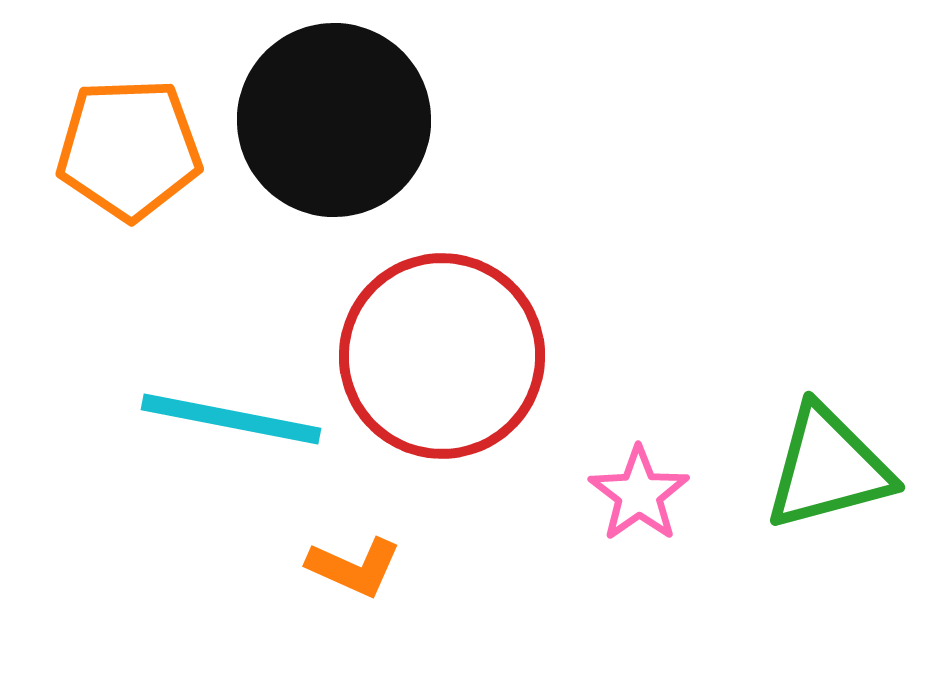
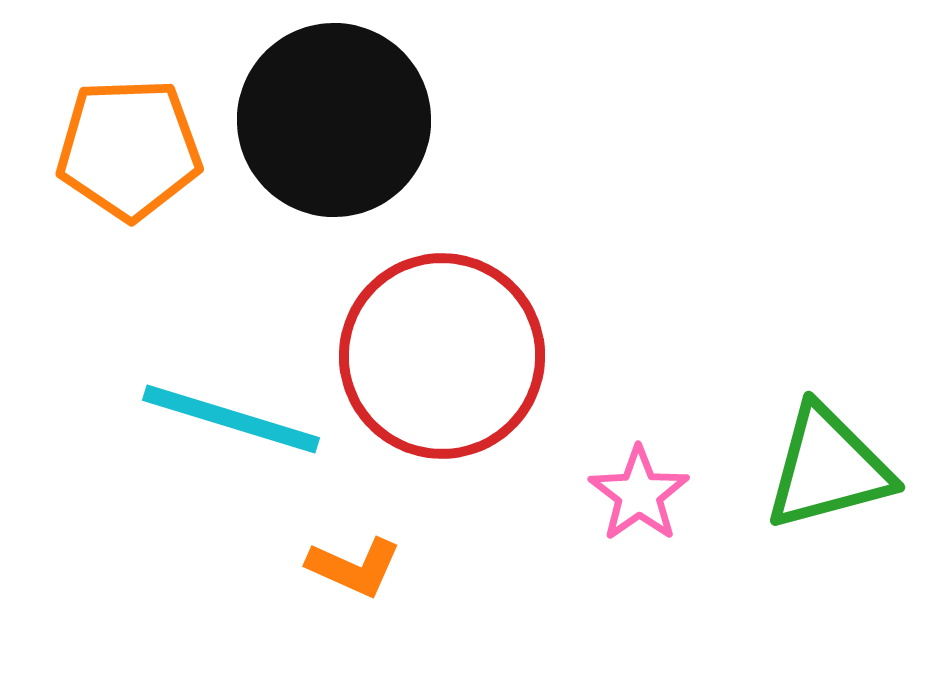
cyan line: rotated 6 degrees clockwise
